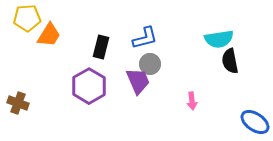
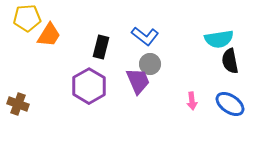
blue L-shape: moved 2 px up; rotated 52 degrees clockwise
brown cross: moved 1 px down
blue ellipse: moved 25 px left, 18 px up
